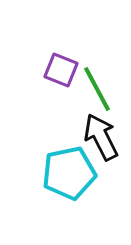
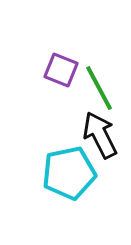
green line: moved 2 px right, 1 px up
black arrow: moved 1 px left, 2 px up
